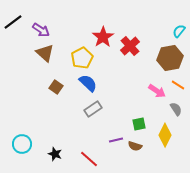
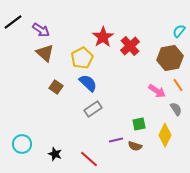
orange line: rotated 24 degrees clockwise
